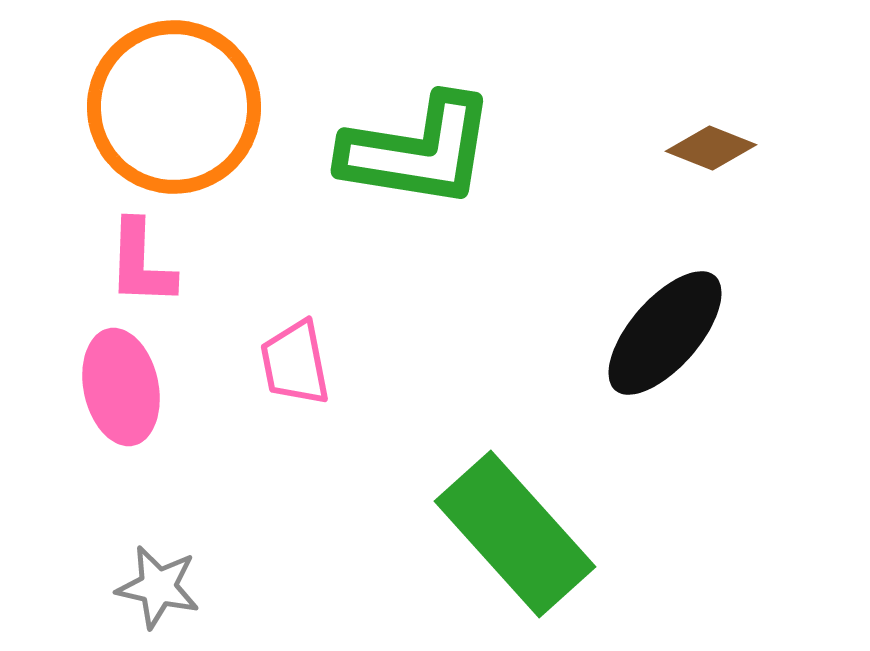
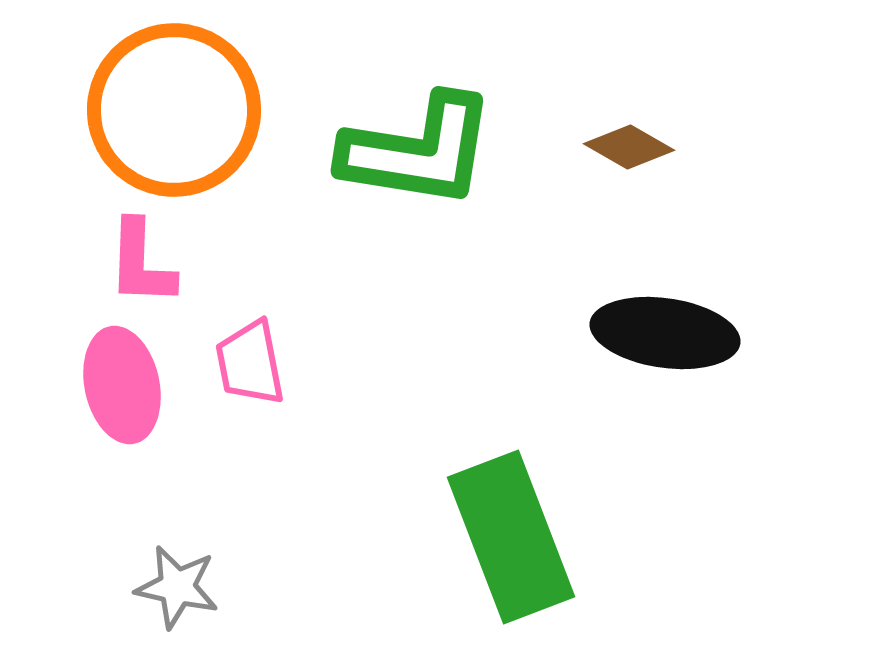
orange circle: moved 3 px down
brown diamond: moved 82 px left, 1 px up; rotated 8 degrees clockwise
black ellipse: rotated 57 degrees clockwise
pink trapezoid: moved 45 px left
pink ellipse: moved 1 px right, 2 px up
green rectangle: moved 4 px left, 3 px down; rotated 21 degrees clockwise
gray star: moved 19 px right
